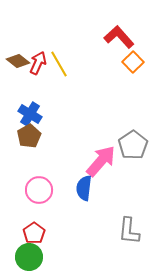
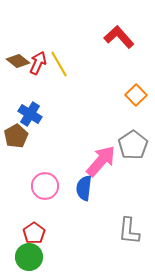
orange square: moved 3 px right, 33 px down
brown pentagon: moved 13 px left
pink circle: moved 6 px right, 4 px up
